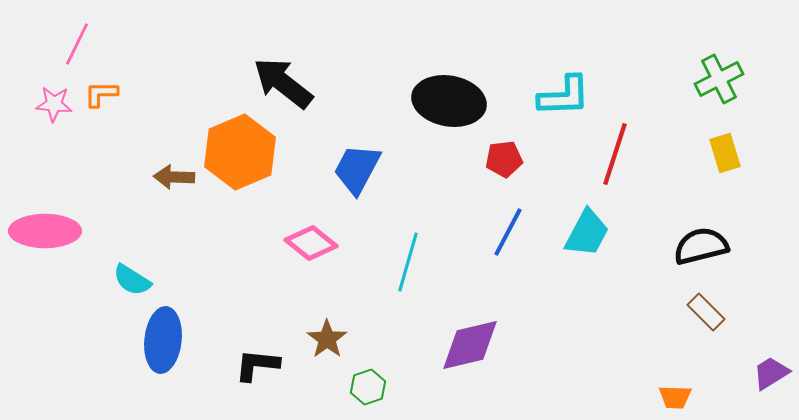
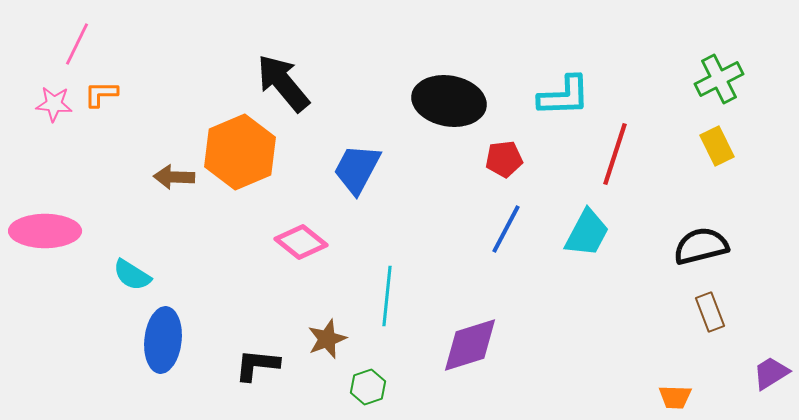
black arrow: rotated 12 degrees clockwise
yellow rectangle: moved 8 px left, 7 px up; rotated 9 degrees counterclockwise
blue line: moved 2 px left, 3 px up
pink diamond: moved 10 px left, 1 px up
cyan line: moved 21 px left, 34 px down; rotated 10 degrees counterclockwise
cyan semicircle: moved 5 px up
brown rectangle: moved 4 px right; rotated 24 degrees clockwise
brown star: rotated 15 degrees clockwise
purple diamond: rotated 4 degrees counterclockwise
